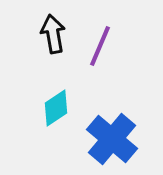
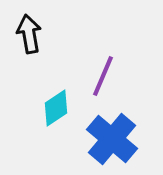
black arrow: moved 24 px left
purple line: moved 3 px right, 30 px down
